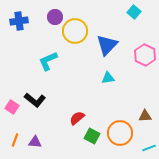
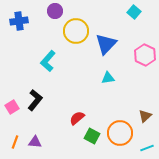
purple circle: moved 6 px up
yellow circle: moved 1 px right
blue triangle: moved 1 px left, 1 px up
cyan L-shape: rotated 25 degrees counterclockwise
black L-shape: rotated 90 degrees counterclockwise
pink square: rotated 24 degrees clockwise
brown triangle: rotated 40 degrees counterclockwise
orange line: moved 2 px down
cyan line: moved 2 px left
